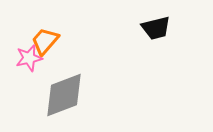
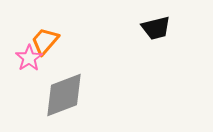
pink star: rotated 20 degrees counterclockwise
